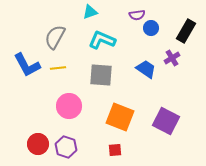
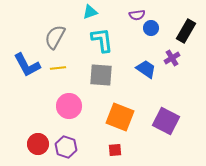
cyan L-shape: rotated 60 degrees clockwise
